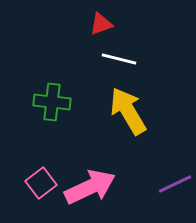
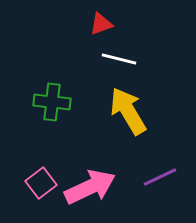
purple line: moved 15 px left, 7 px up
